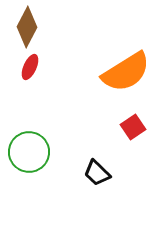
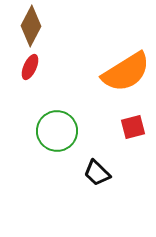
brown diamond: moved 4 px right, 1 px up
red square: rotated 20 degrees clockwise
green circle: moved 28 px right, 21 px up
